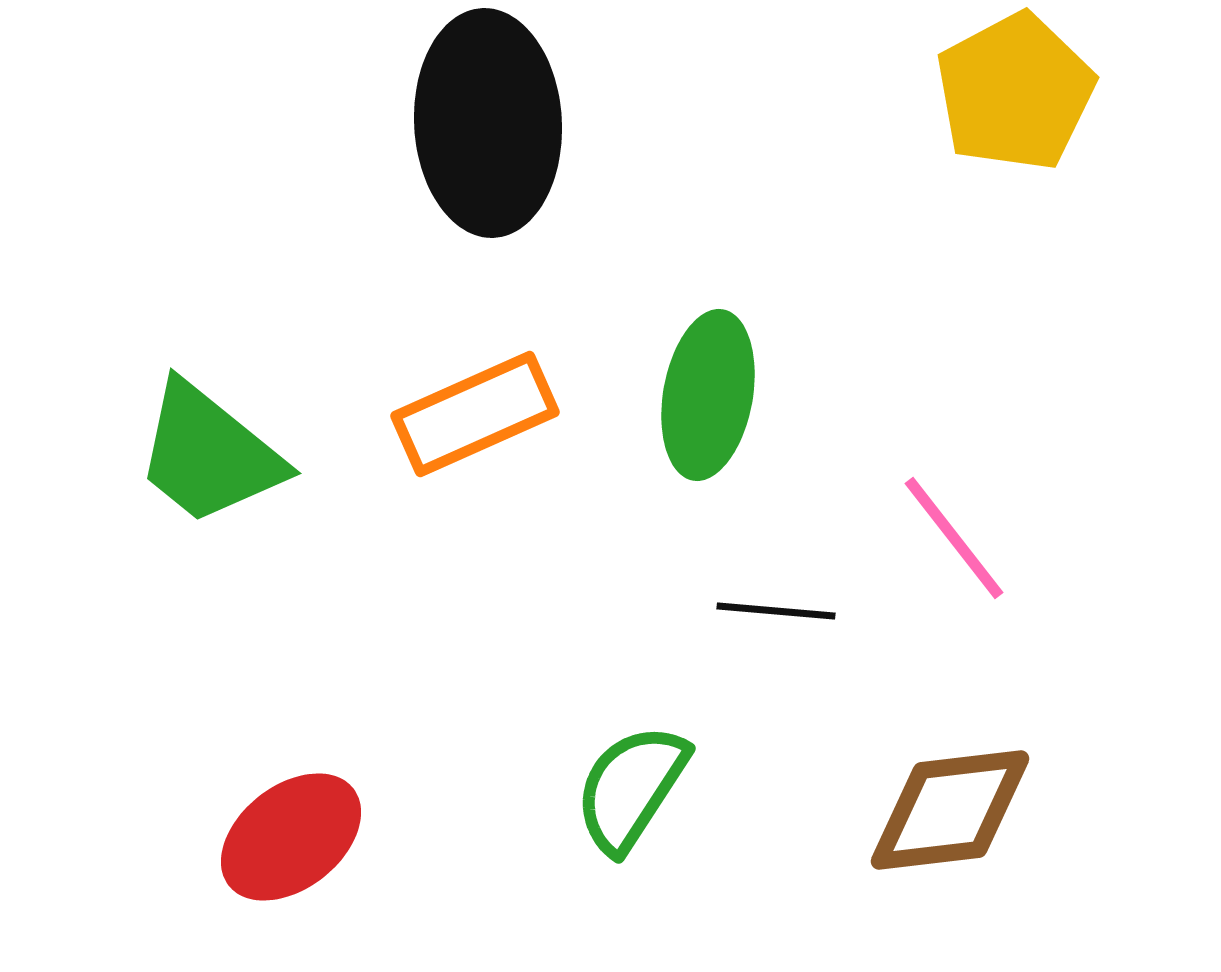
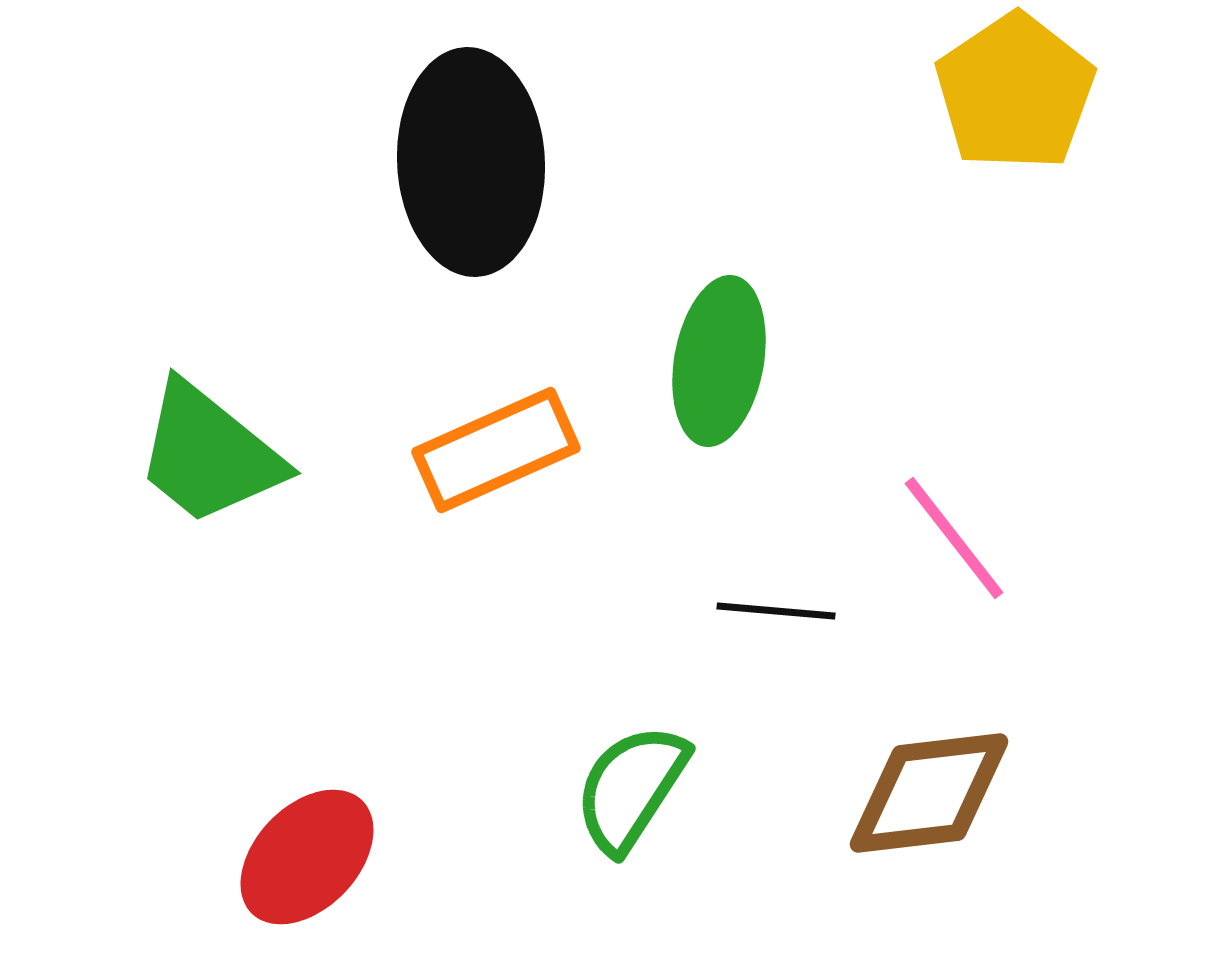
yellow pentagon: rotated 6 degrees counterclockwise
black ellipse: moved 17 px left, 39 px down
green ellipse: moved 11 px right, 34 px up
orange rectangle: moved 21 px right, 36 px down
brown diamond: moved 21 px left, 17 px up
red ellipse: moved 16 px right, 20 px down; rotated 8 degrees counterclockwise
